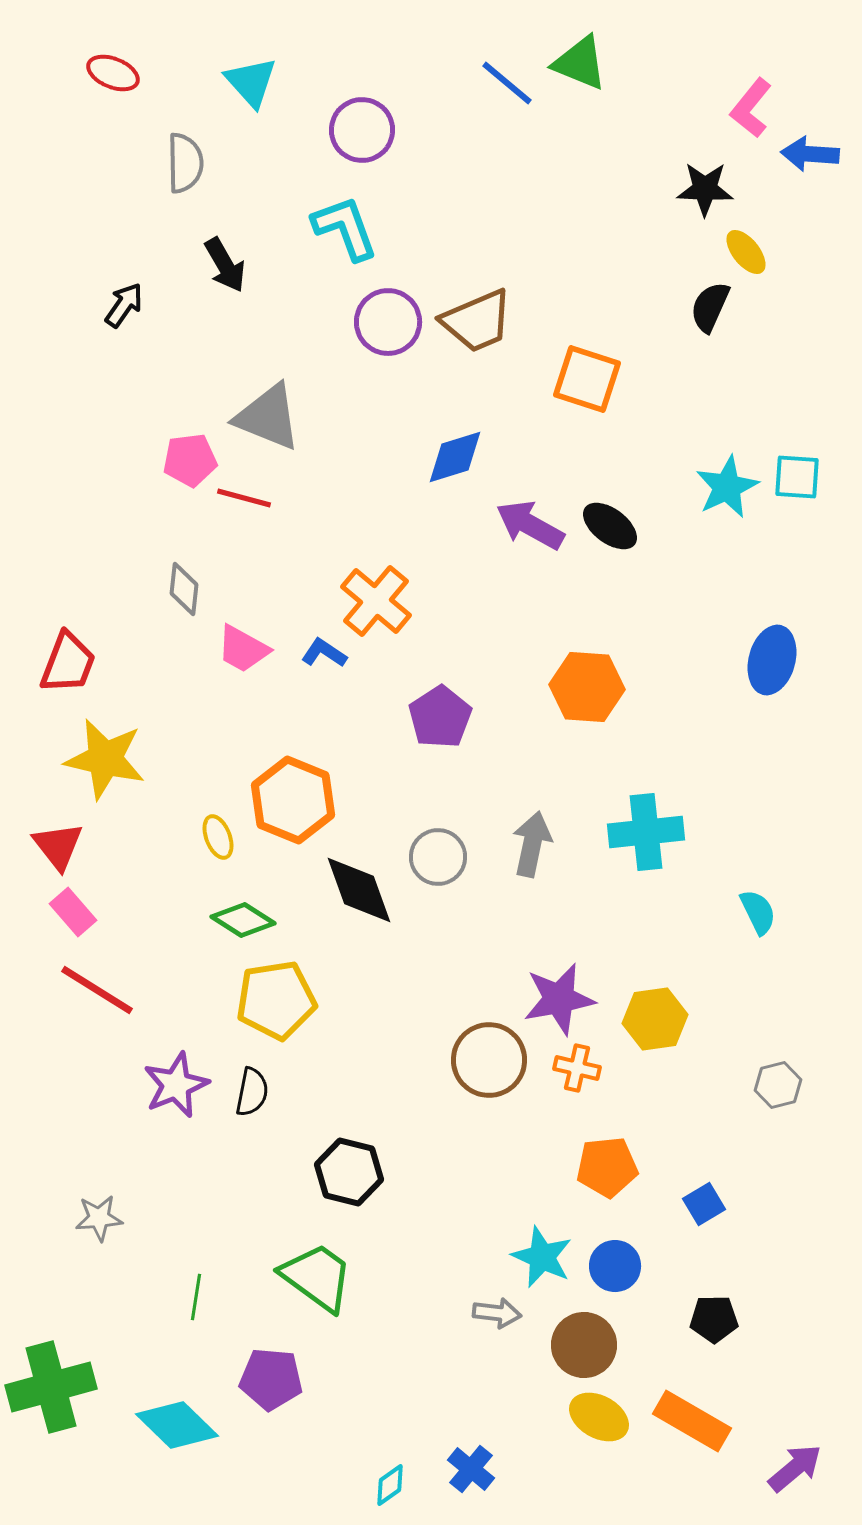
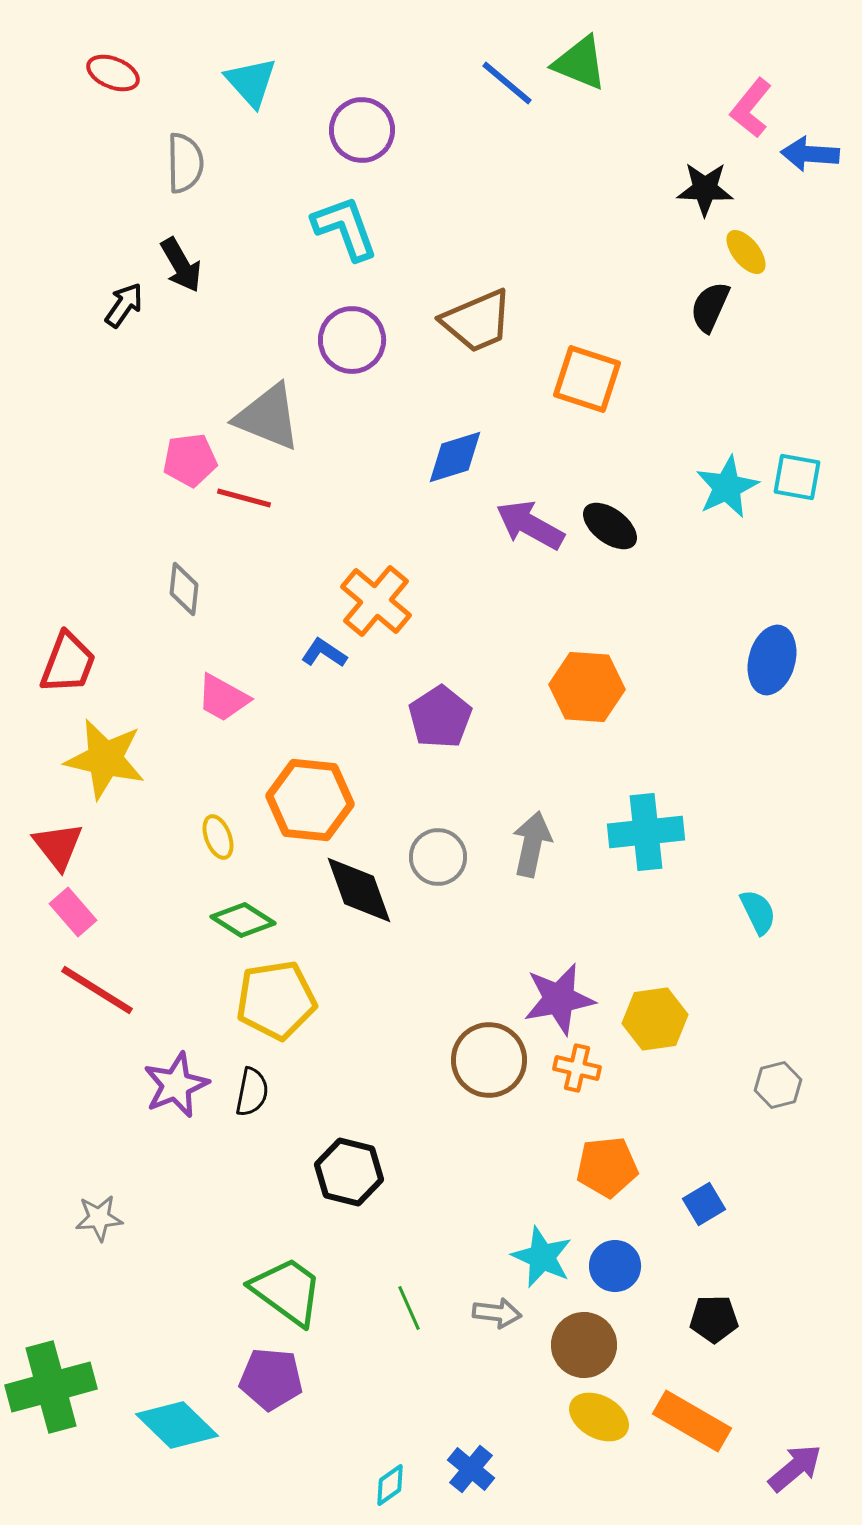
black arrow at (225, 265): moved 44 px left
purple circle at (388, 322): moved 36 px left, 18 px down
cyan square at (797, 477): rotated 6 degrees clockwise
pink trapezoid at (243, 649): moved 20 px left, 49 px down
orange hexagon at (293, 800): moved 17 px right; rotated 16 degrees counterclockwise
green trapezoid at (317, 1277): moved 30 px left, 14 px down
green line at (196, 1297): moved 213 px right, 11 px down; rotated 33 degrees counterclockwise
